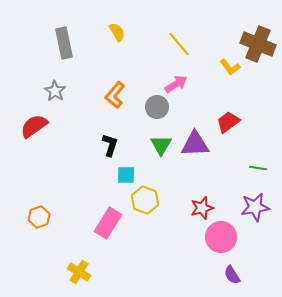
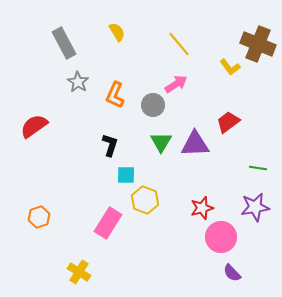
gray rectangle: rotated 16 degrees counterclockwise
gray star: moved 23 px right, 9 px up
orange L-shape: rotated 16 degrees counterclockwise
gray circle: moved 4 px left, 2 px up
green triangle: moved 3 px up
purple semicircle: moved 2 px up; rotated 12 degrees counterclockwise
